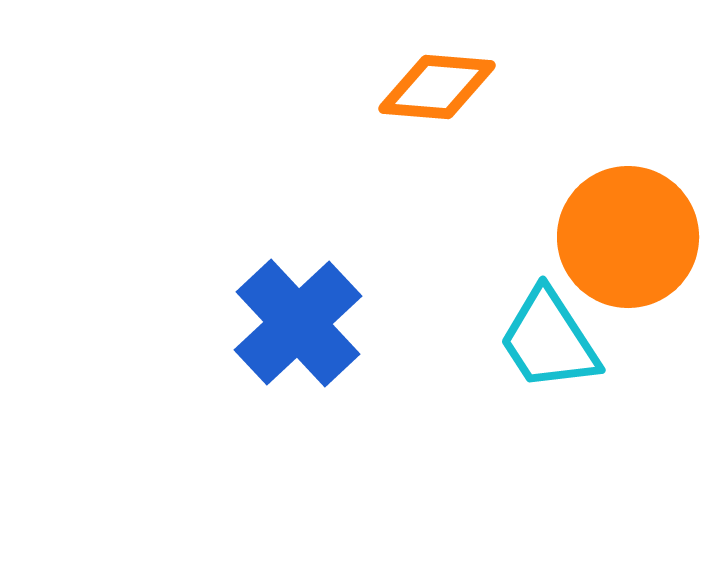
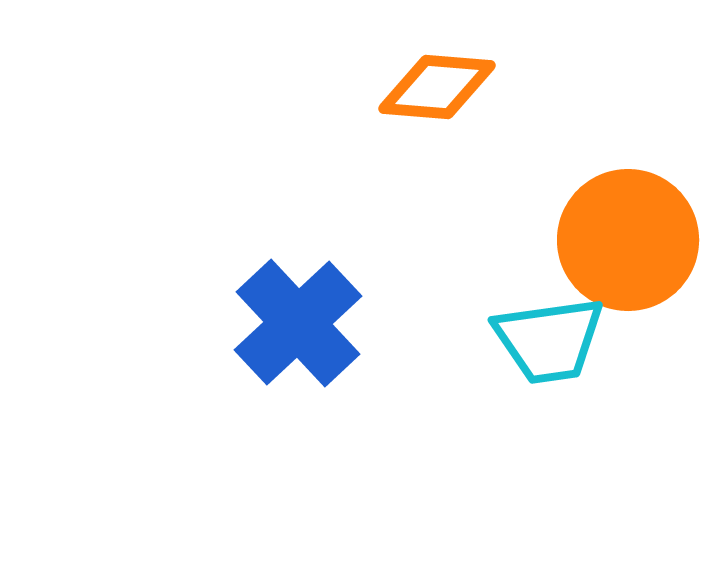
orange circle: moved 3 px down
cyan trapezoid: rotated 65 degrees counterclockwise
